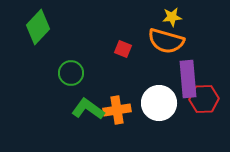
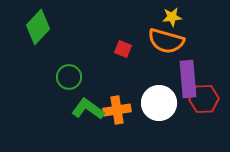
green circle: moved 2 px left, 4 px down
